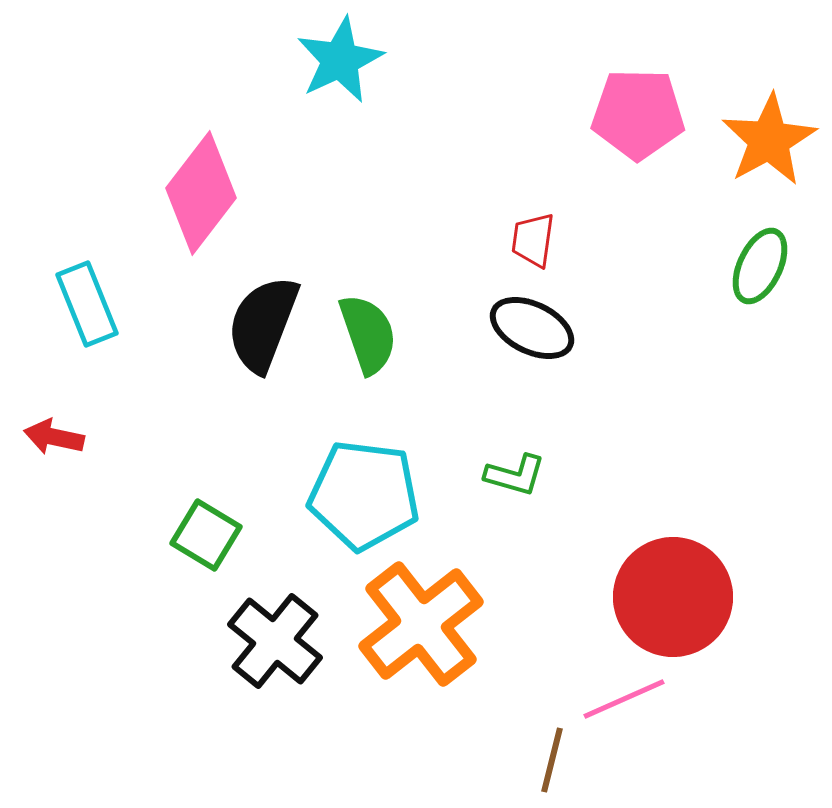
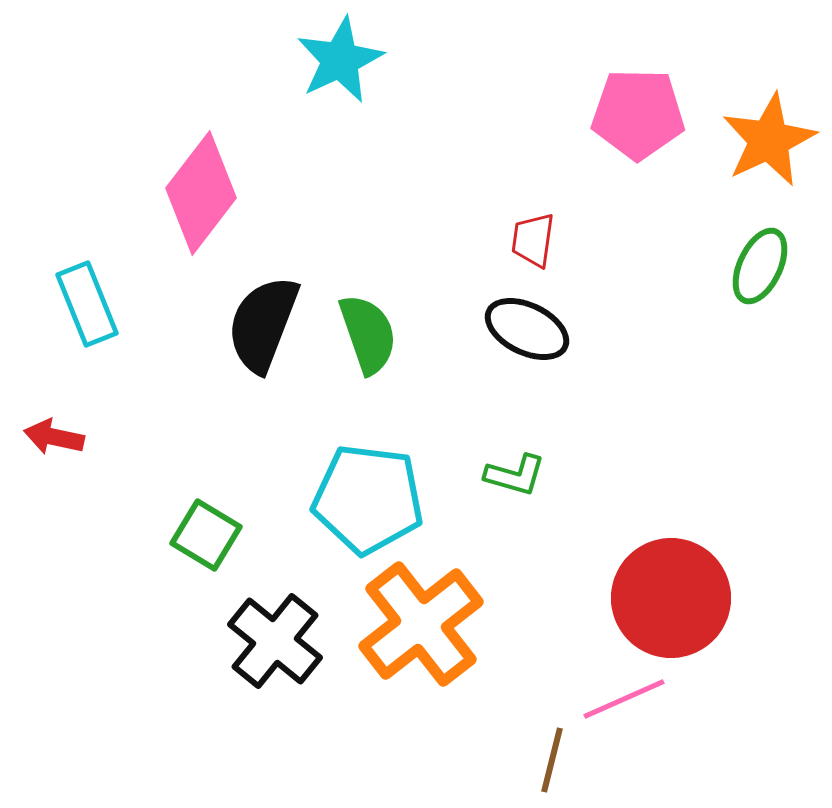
orange star: rotated 4 degrees clockwise
black ellipse: moved 5 px left, 1 px down
cyan pentagon: moved 4 px right, 4 px down
red circle: moved 2 px left, 1 px down
